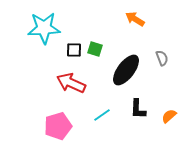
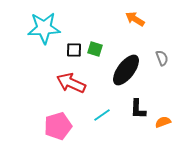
orange semicircle: moved 6 px left, 6 px down; rotated 21 degrees clockwise
